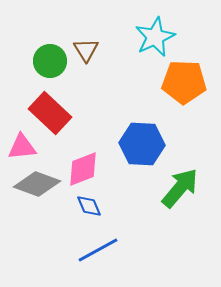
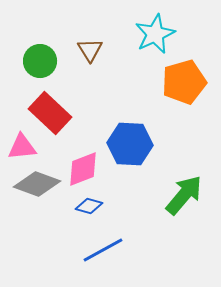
cyan star: moved 3 px up
brown triangle: moved 4 px right
green circle: moved 10 px left
orange pentagon: rotated 18 degrees counterclockwise
blue hexagon: moved 12 px left
green arrow: moved 4 px right, 7 px down
blue diamond: rotated 52 degrees counterclockwise
blue line: moved 5 px right
